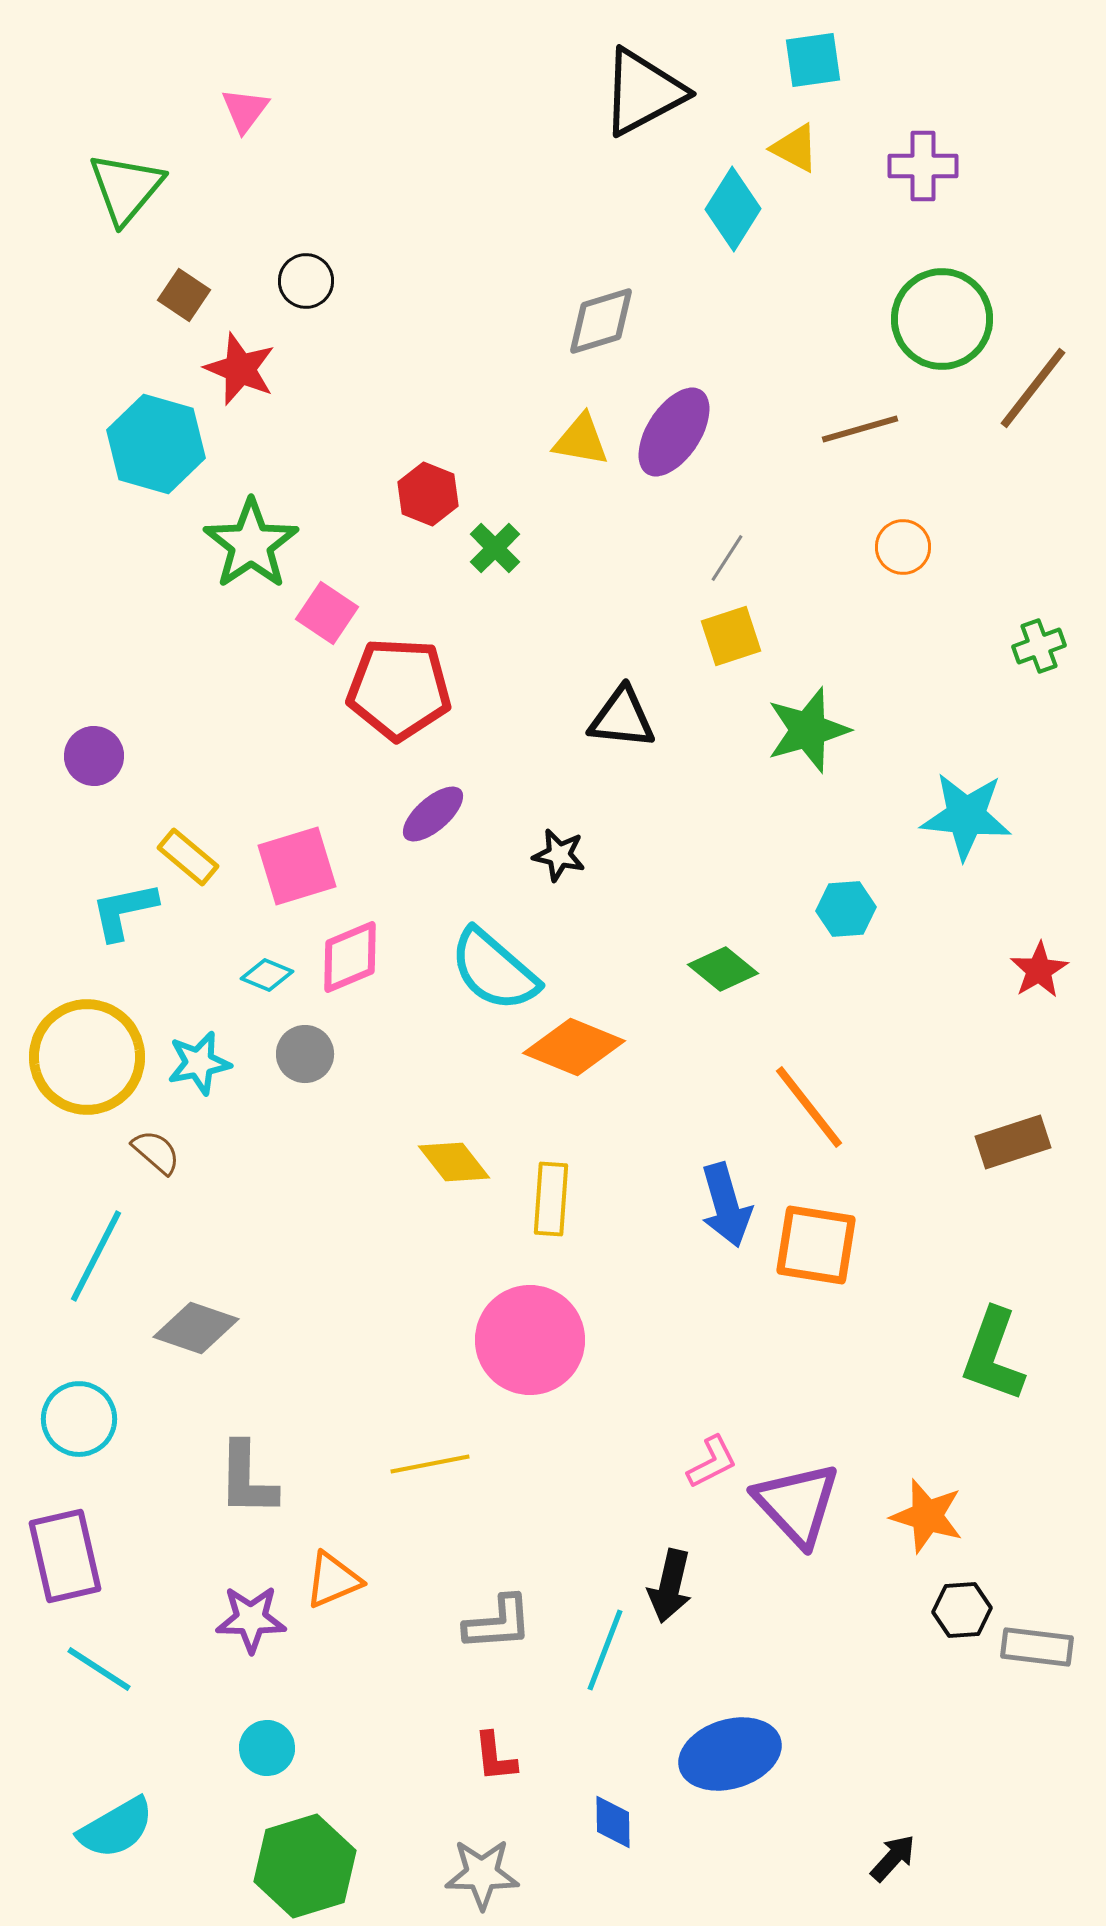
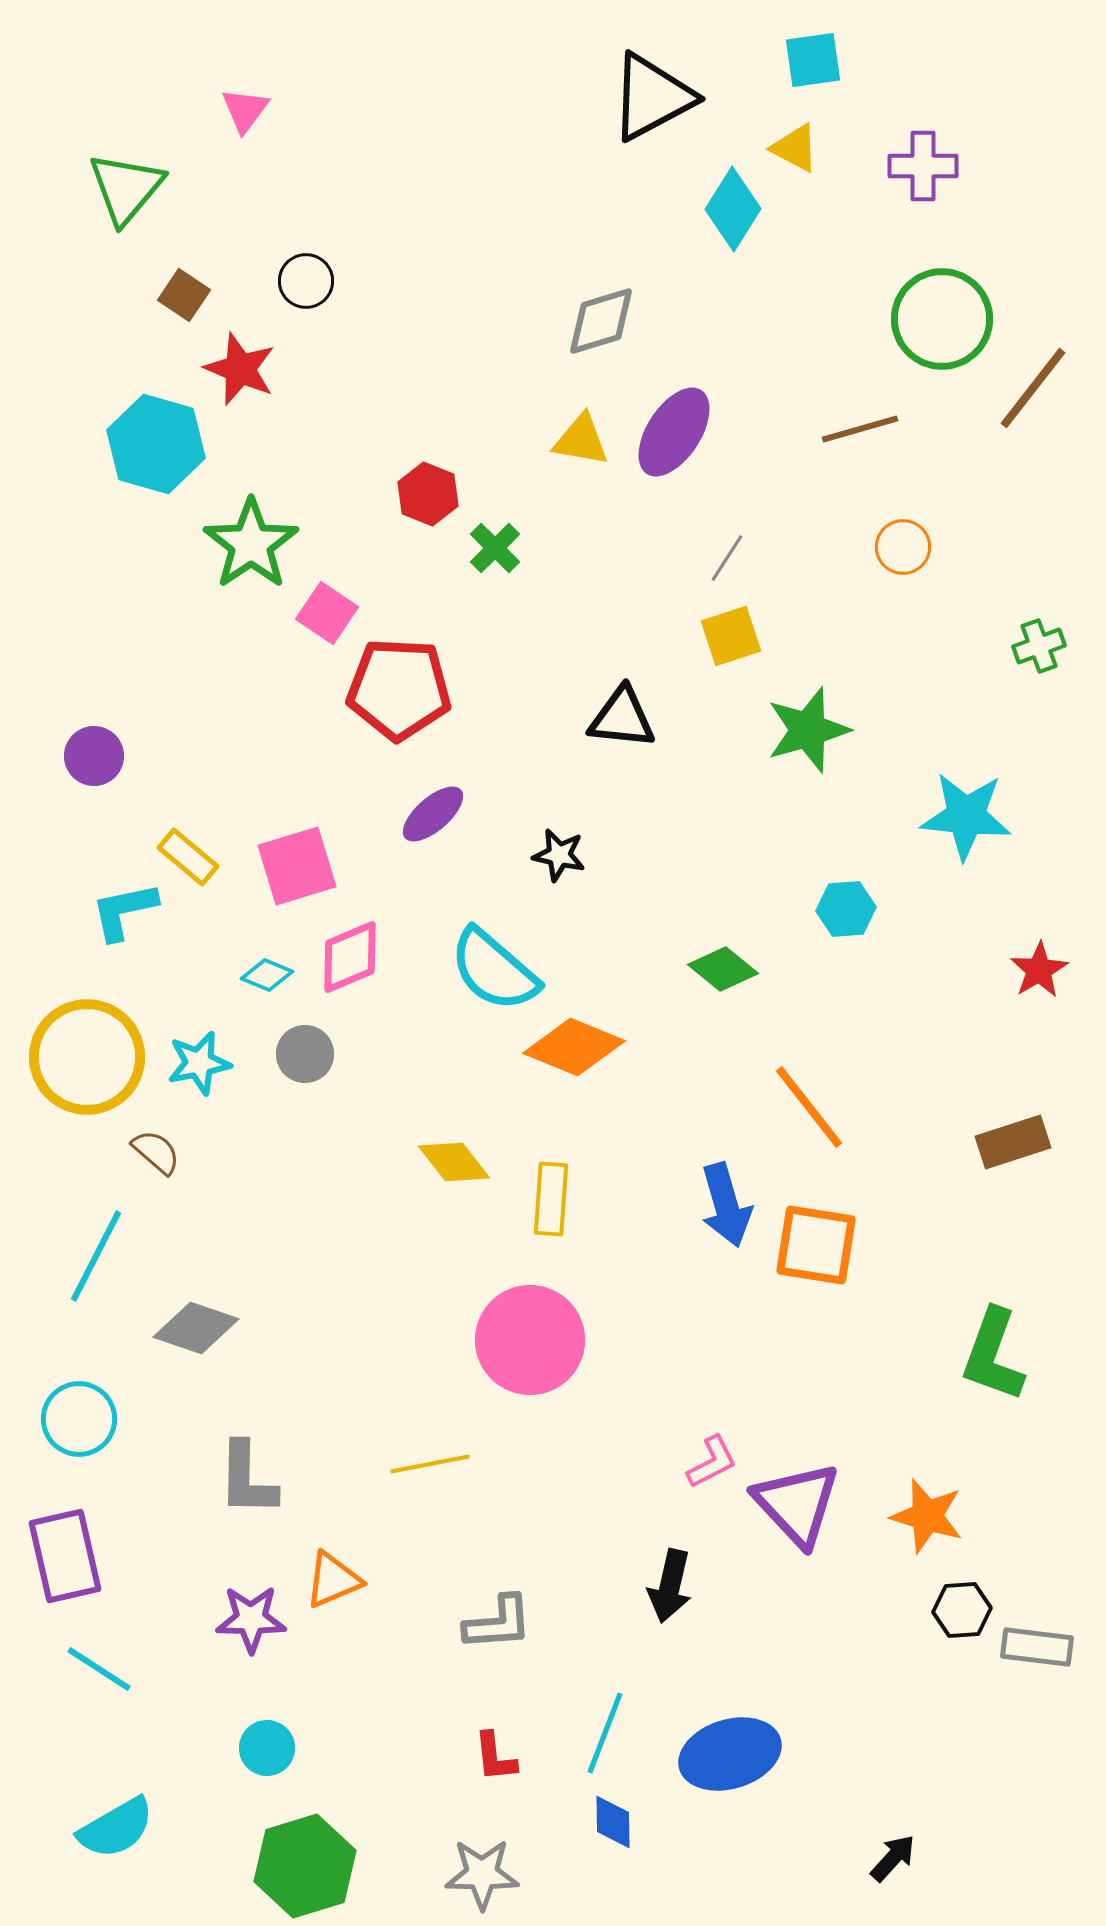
black triangle at (643, 92): moved 9 px right, 5 px down
cyan line at (605, 1650): moved 83 px down
